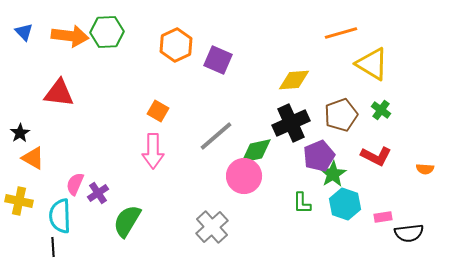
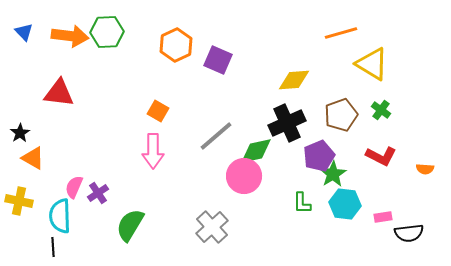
black cross: moved 4 px left
red L-shape: moved 5 px right
pink semicircle: moved 1 px left, 3 px down
cyan hexagon: rotated 12 degrees counterclockwise
green semicircle: moved 3 px right, 4 px down
